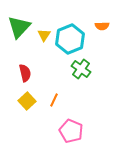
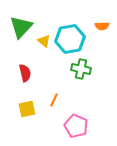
green triangle: moved 2 px right
yellow triangle: moved 6 px down; rotated 24 degrees counterclockwise
cyan hexagon: rotated 12 degrees clockwise
green cross: rotated 24 degrees counterclockwise
yellow square: moved 8 px down; rotated 30 degrees clockwise
pink pentagon: moved 5 px right, 5 px up
